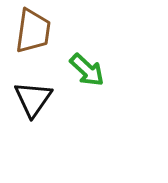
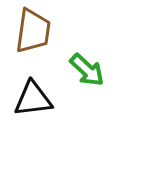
black triangle: rotated 48 degrees clockwise
